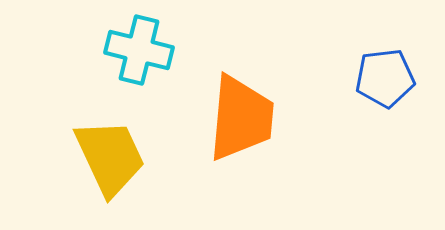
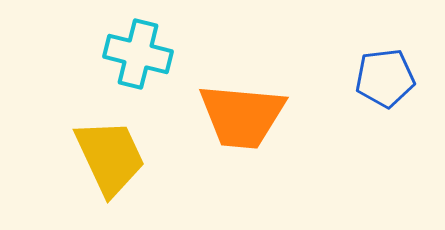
cyan cross: moved 1 px left, 4 px down
orange trapezoid: moved 1 px right, 2 px up; rotated 90 degrees clockwise
